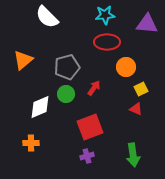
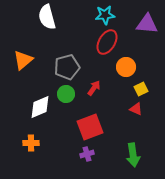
white semicircle: rotated 30 degrees clockwise
red ellipse: rotated 60 degrees counterclockwise
purple cross: moved 2 px up
